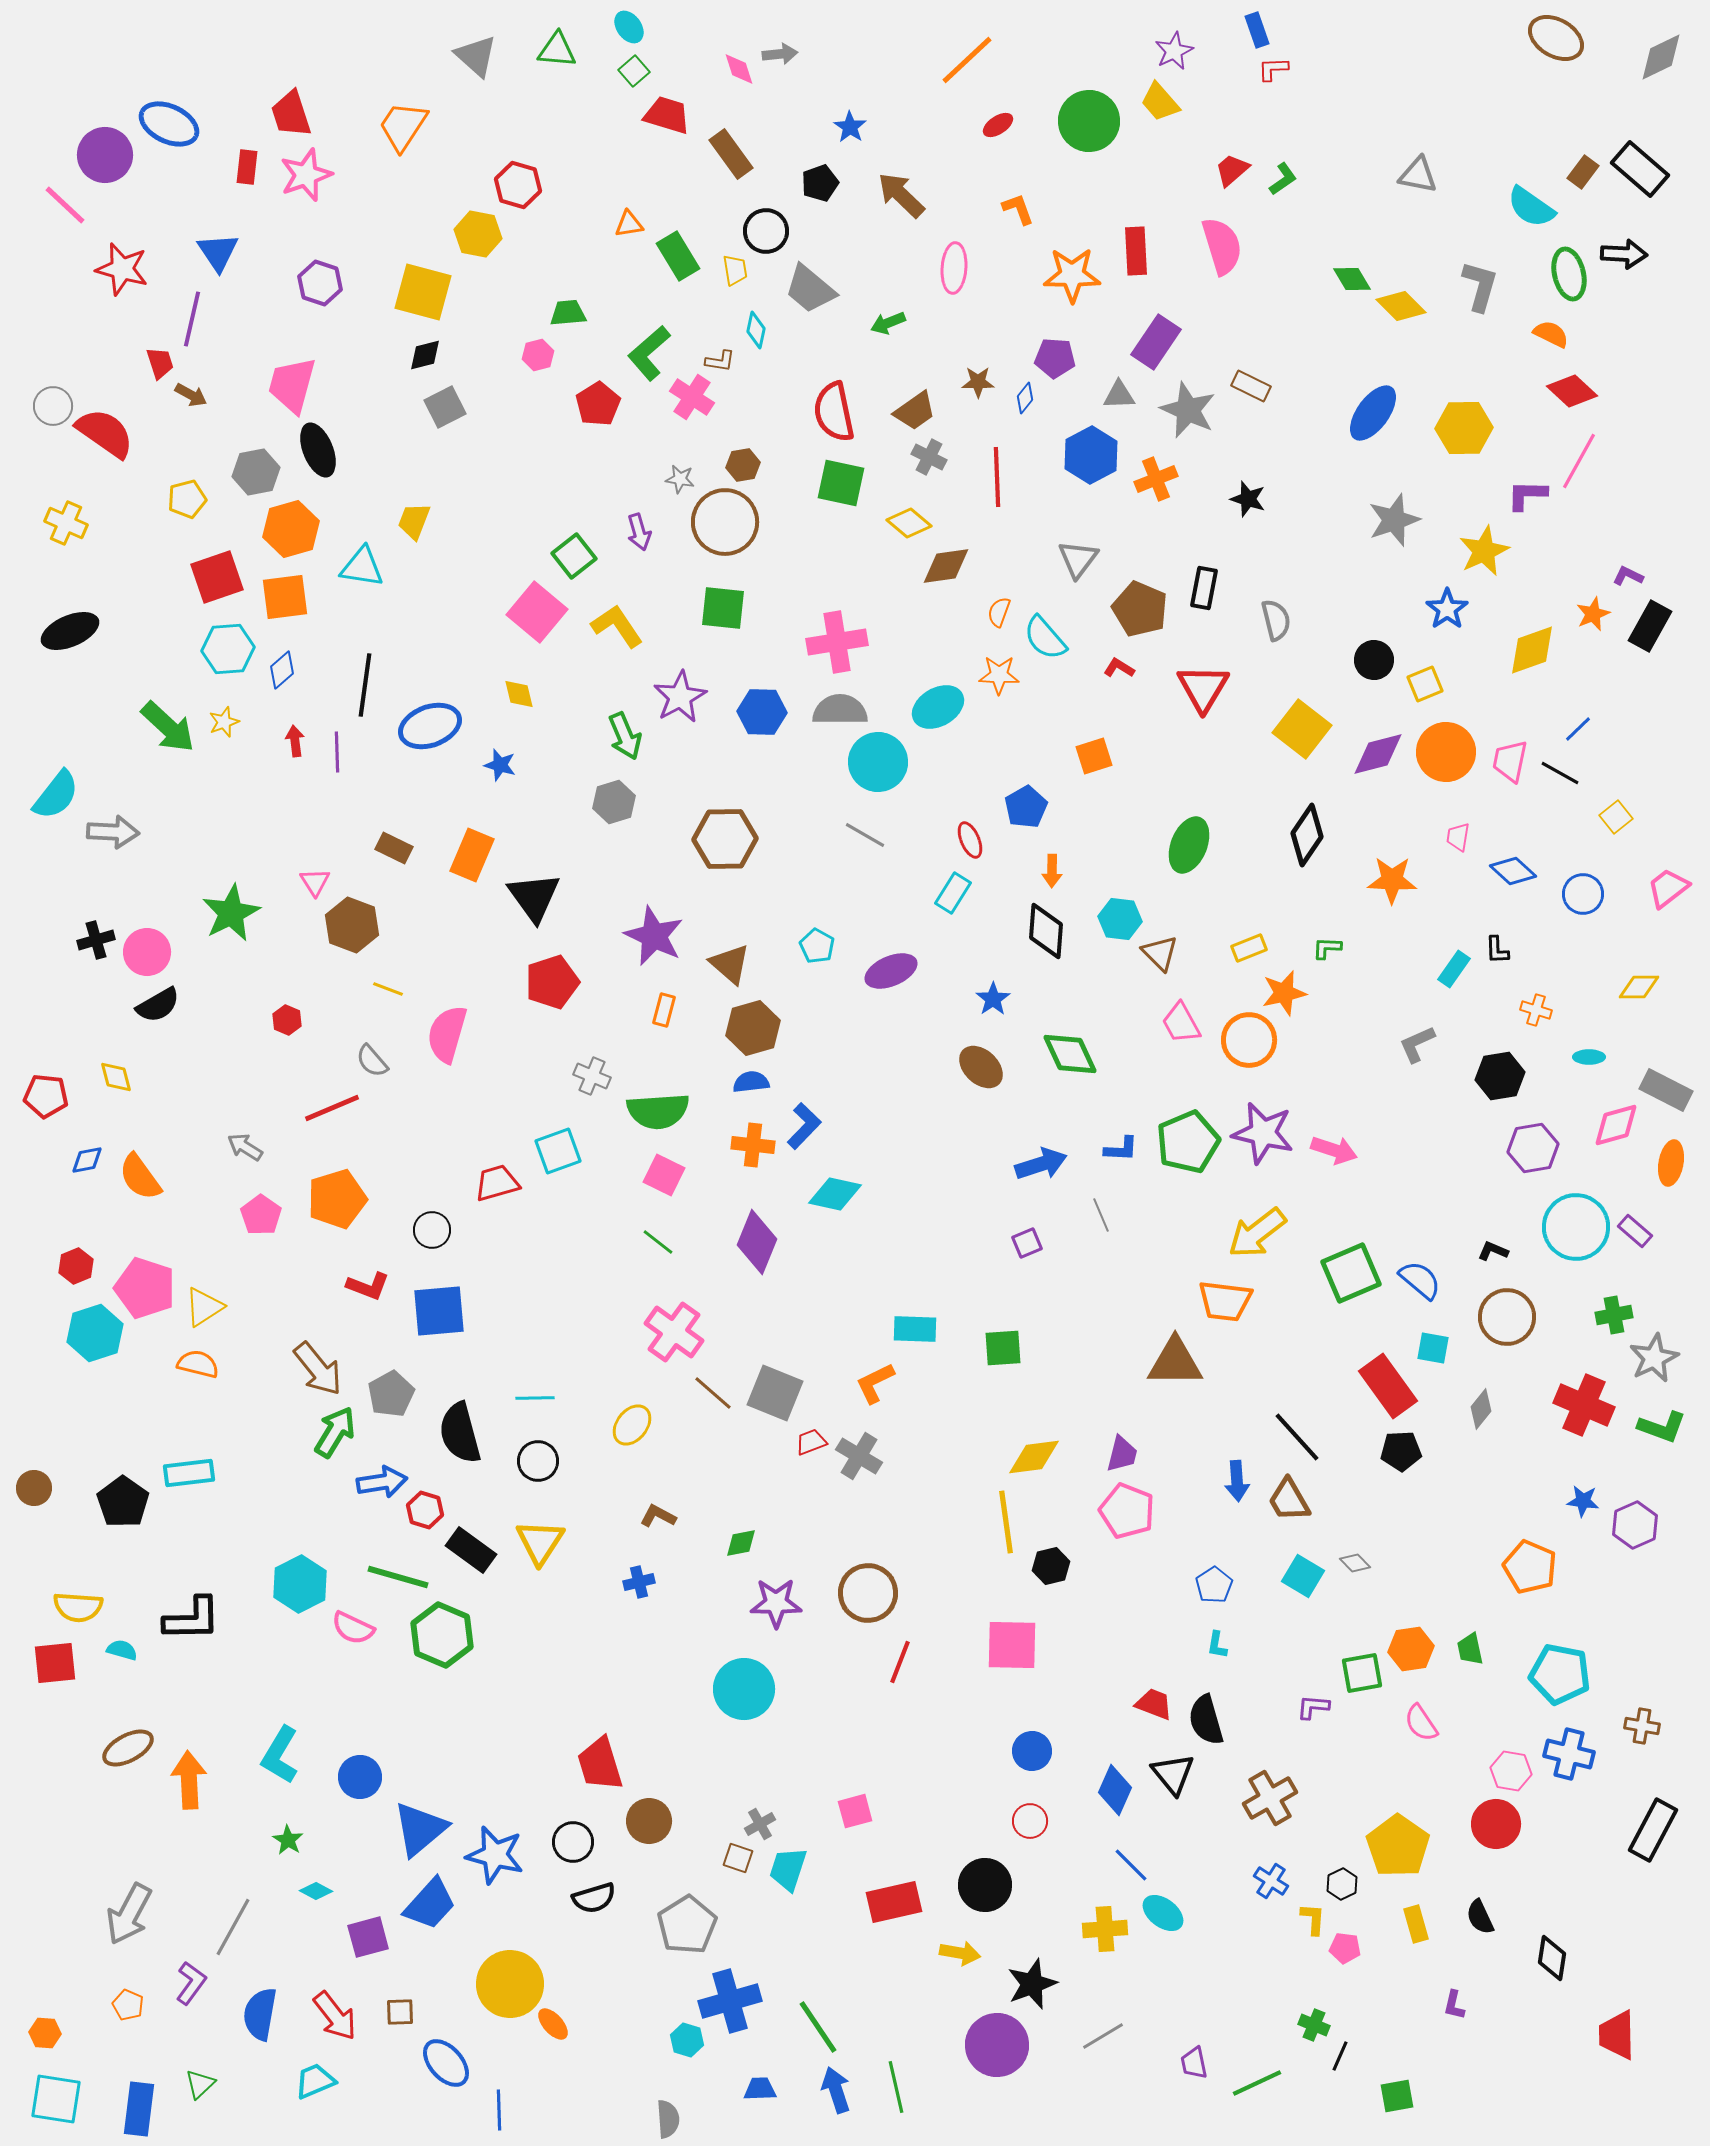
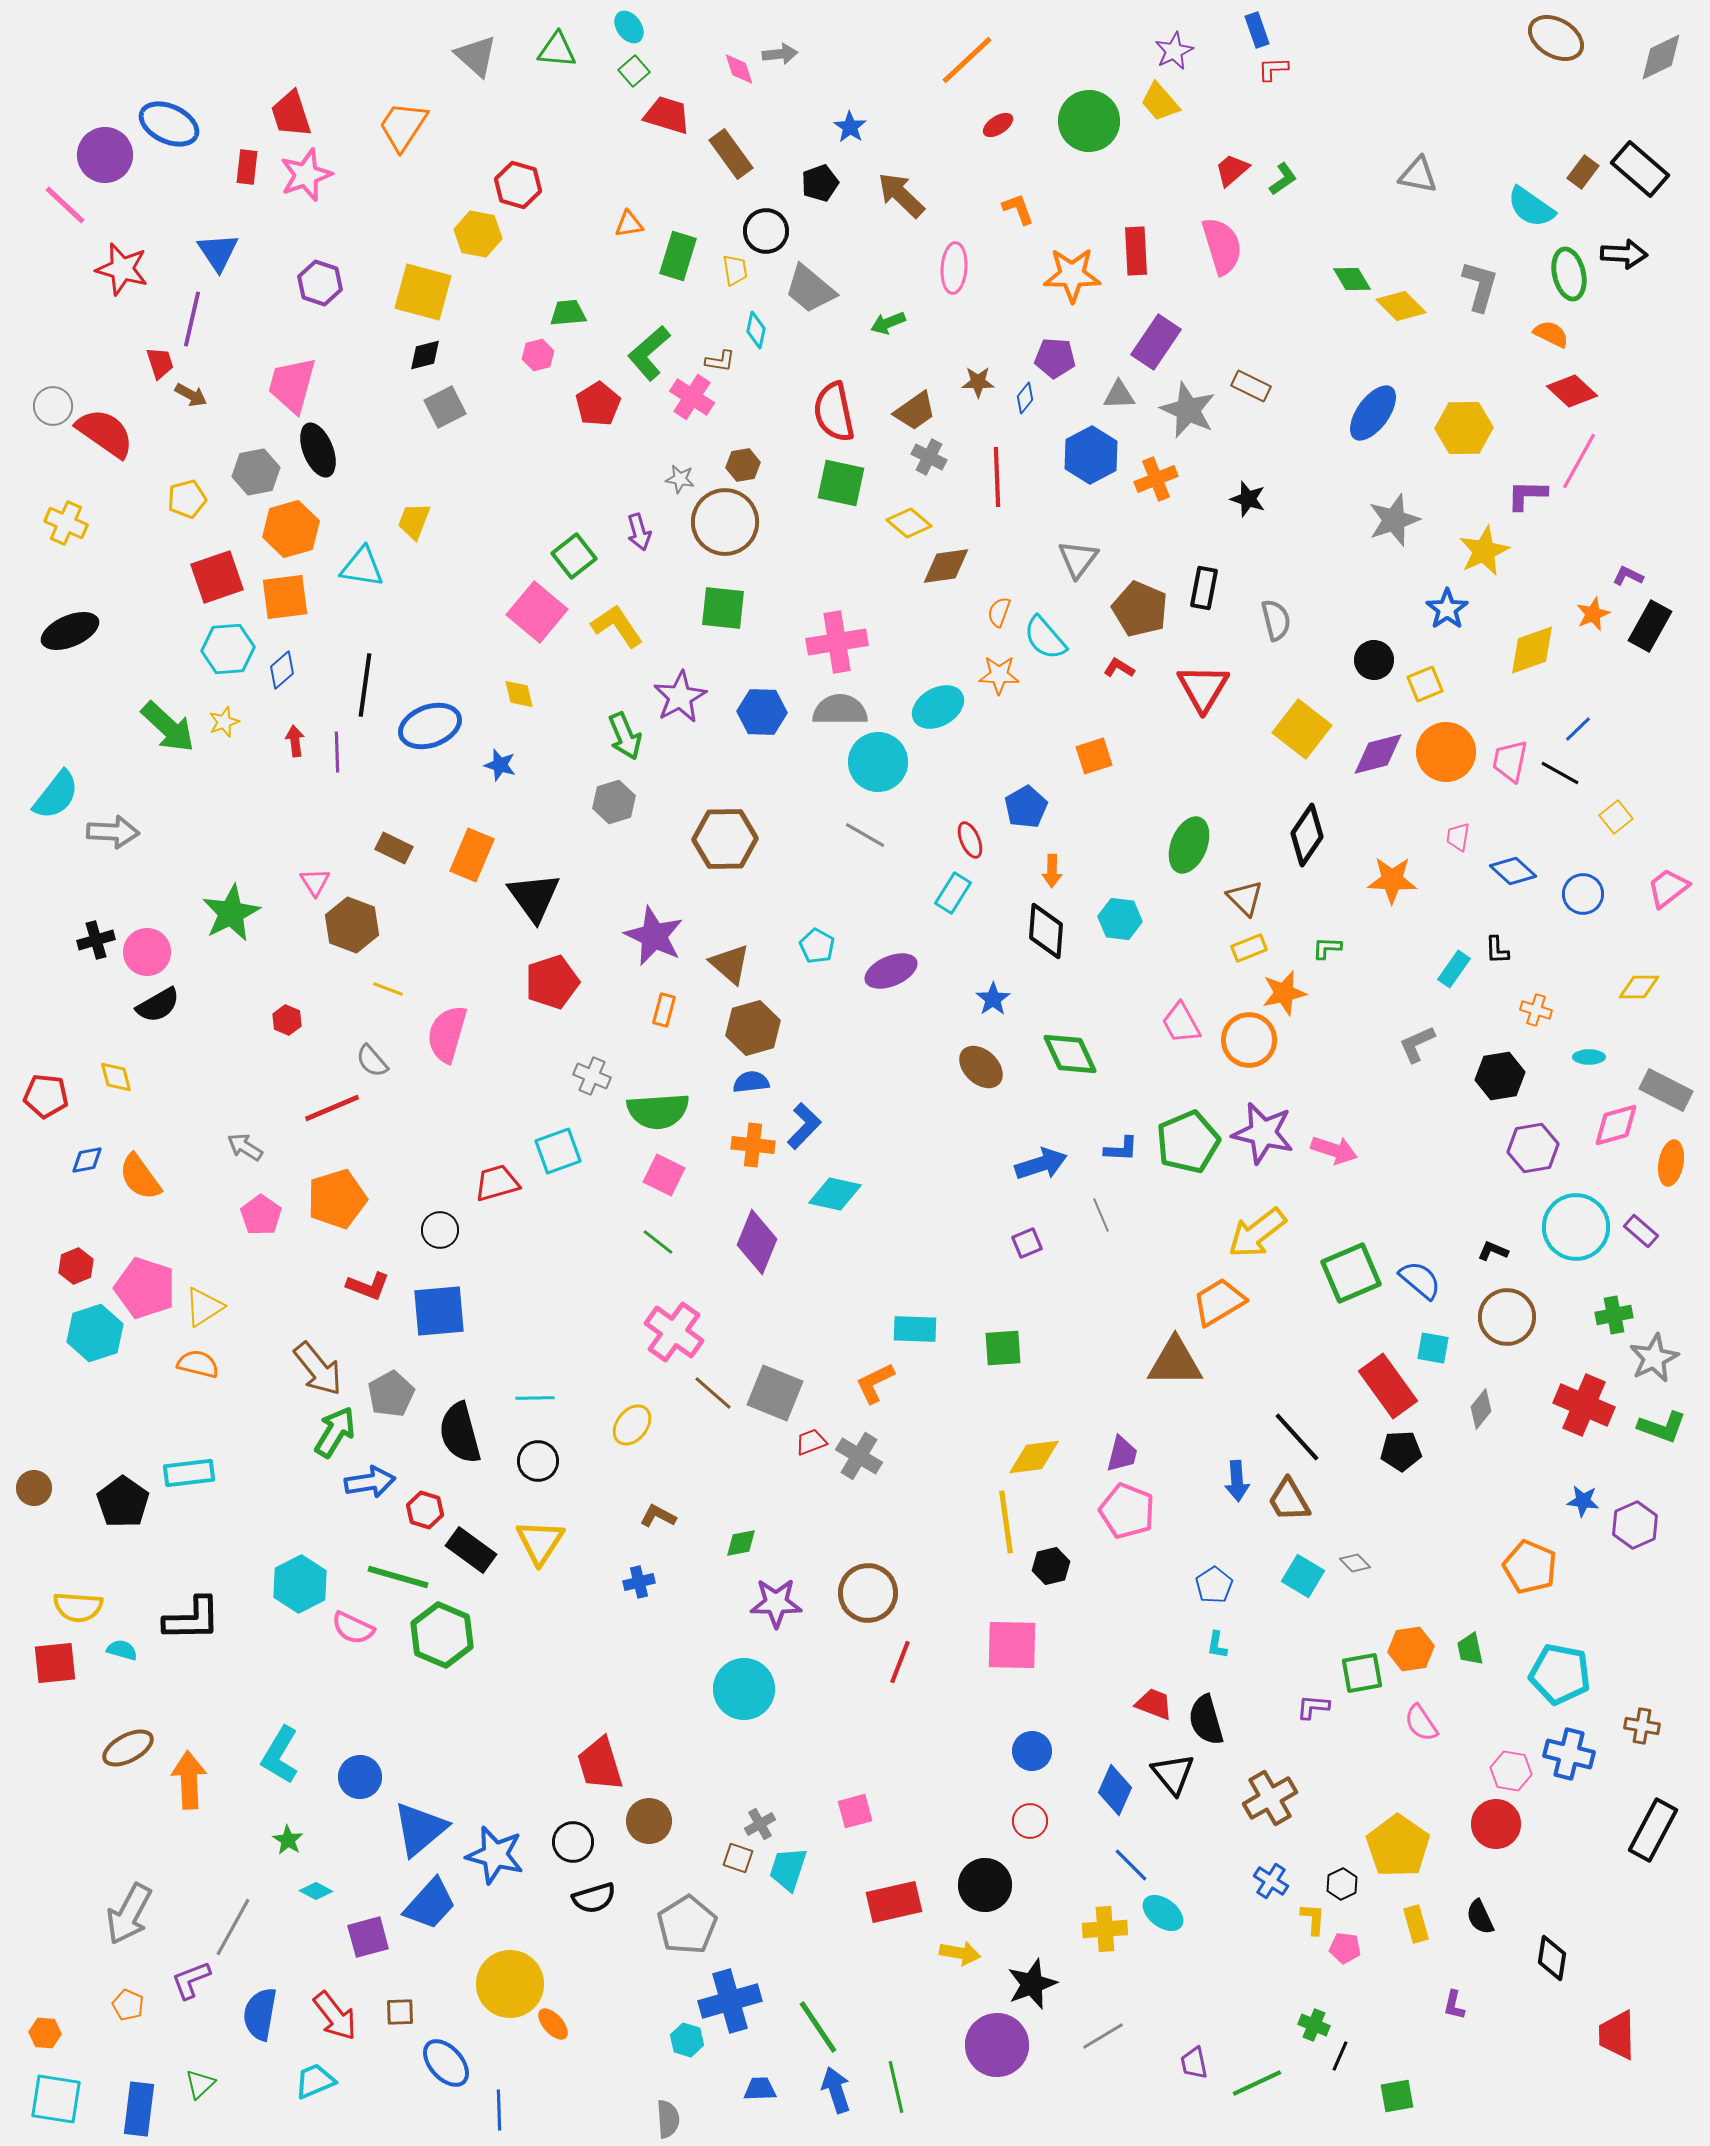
green rectangle at (678, 256): rotated 48 degrees clockwise
brown triangle at (1160, 953): moved 85 px right, 55 px up
black circle at (432, 1230): moved 8 px right
purple rectangle at (1635, 1231): moved 6 px right
orange trapezoid at (1225, 1301): moved 6 px left, 1 px down; rotated 142 degrees clockwise
blue arrow at (382, 1482): moved 12 px left
purple L-shape at (191, 1983): moved 3 px up; rotated 147 degrees counterclockwise
